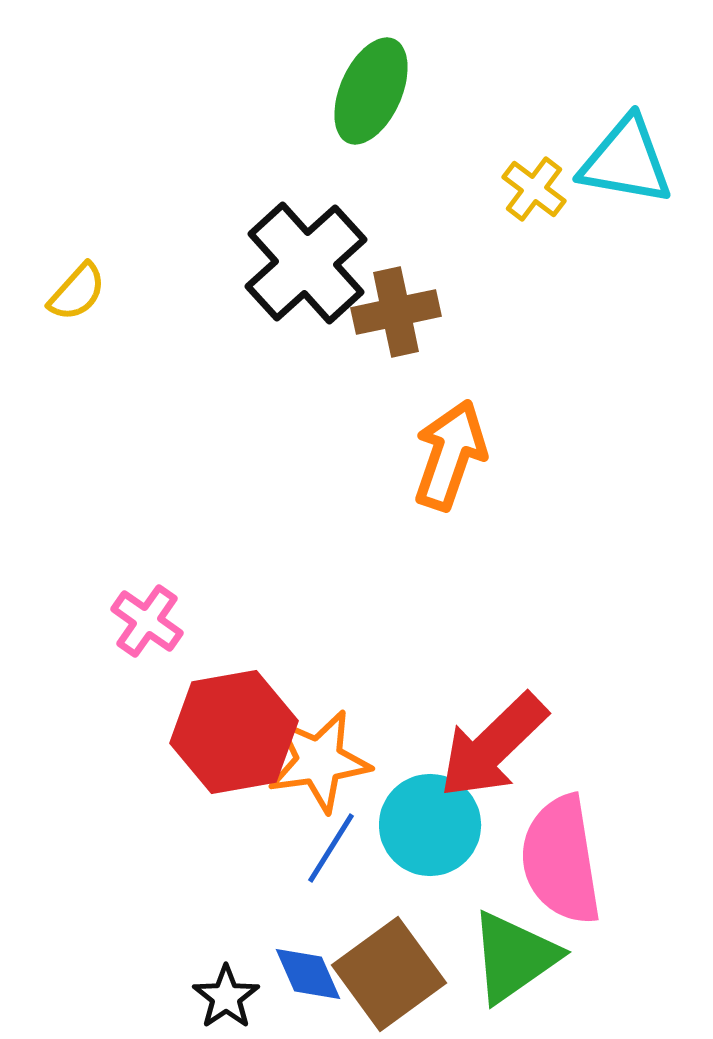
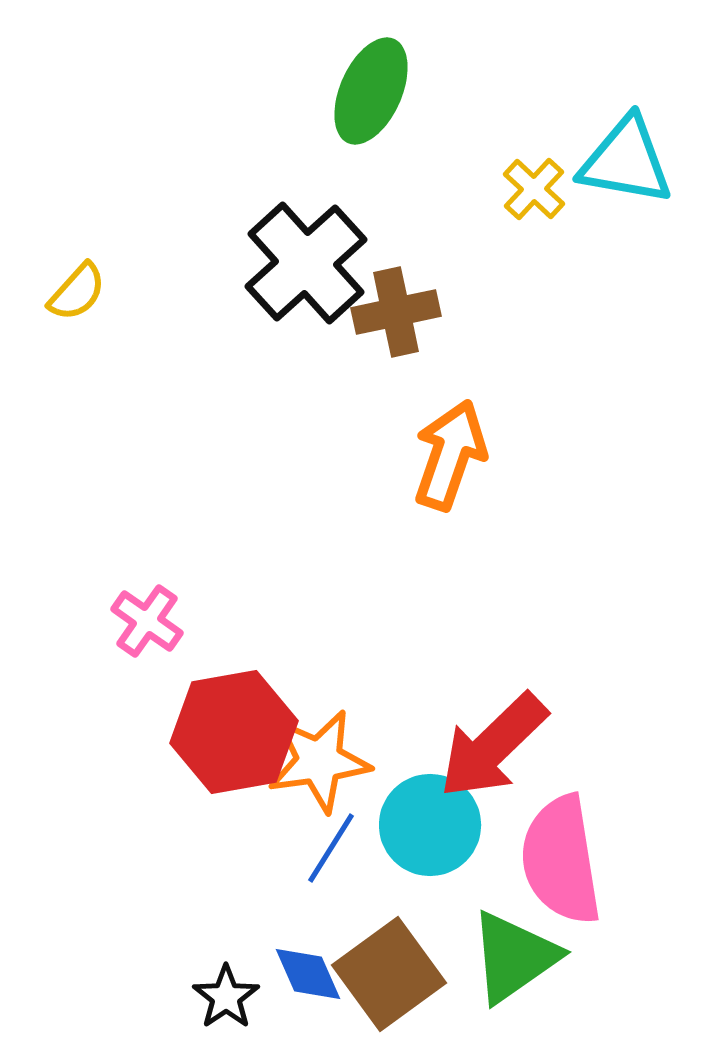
yellow cross: rotated 6 degrees clockwise
